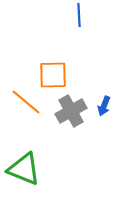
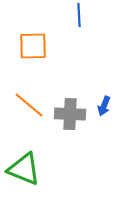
orange square: moved 20 px left, 29 px up
orange line: moved 3 px right, 3 px down
gray cross: moved 1 px left, 3 px down; rotated 32 degrees clockwise
